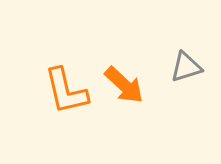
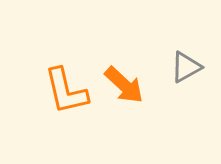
gray triangle: rotated 12 degrees counterclockwise
